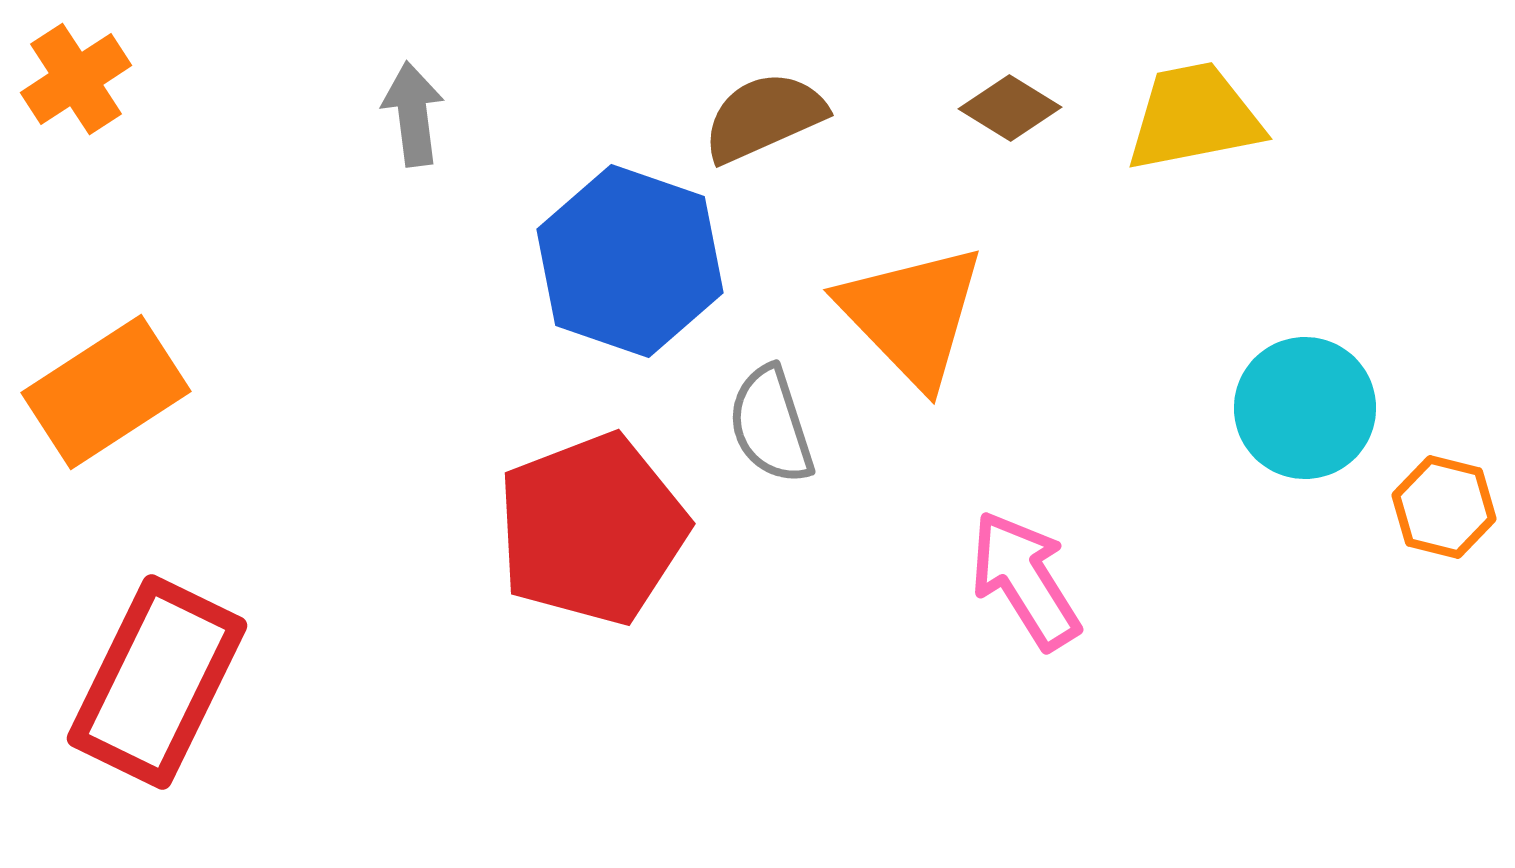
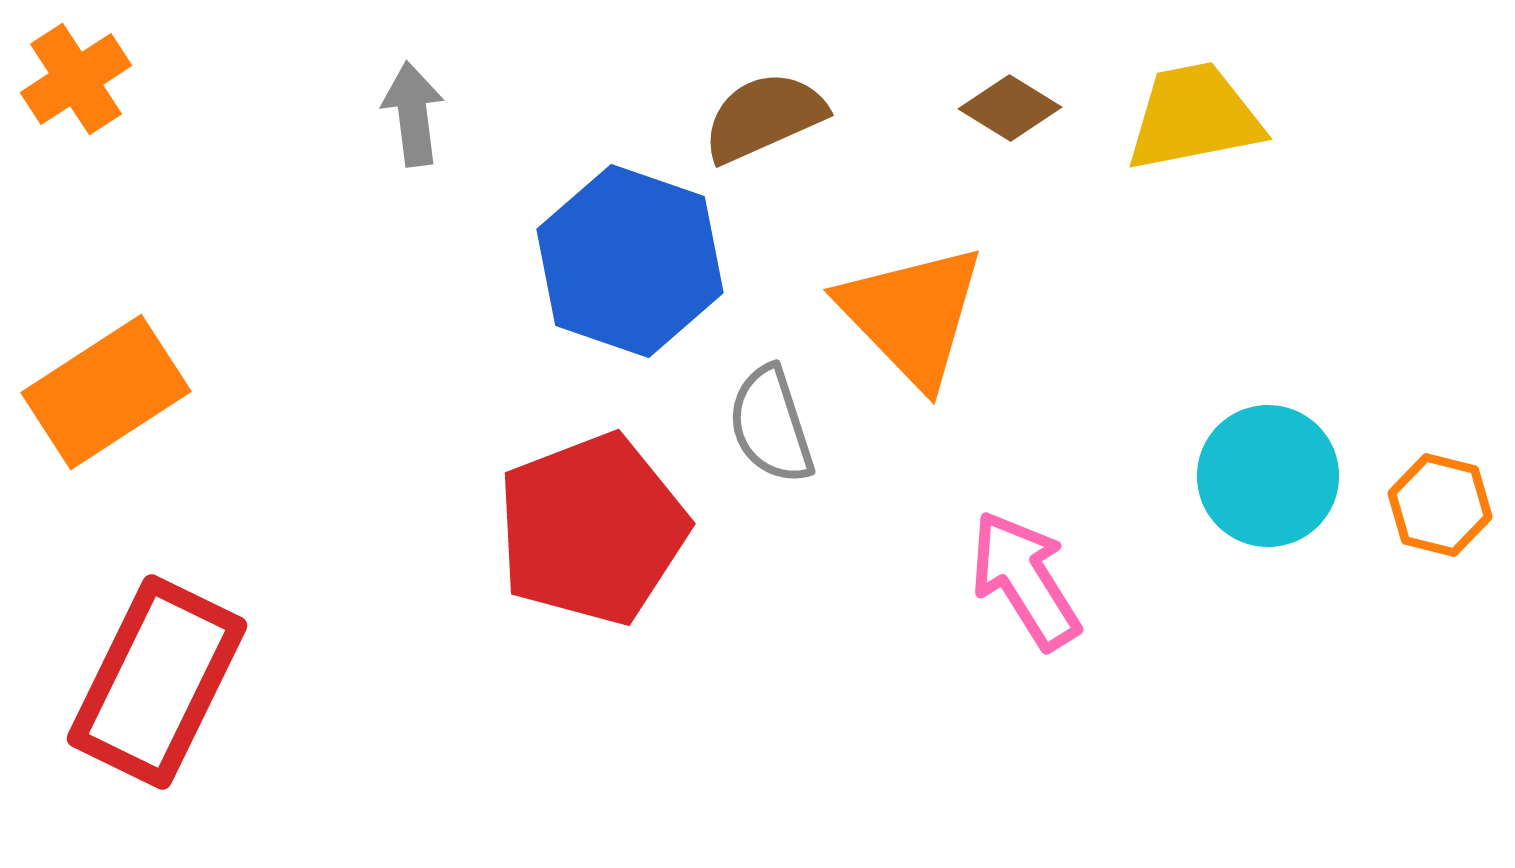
cyan circle: moved 37 px left, 68 px down
orange hexagon: moved 4 px left, 2 px up
